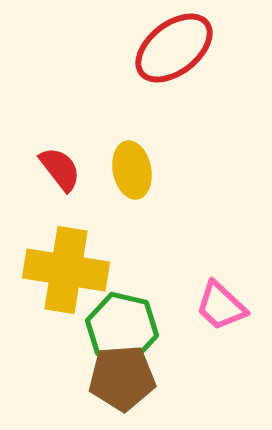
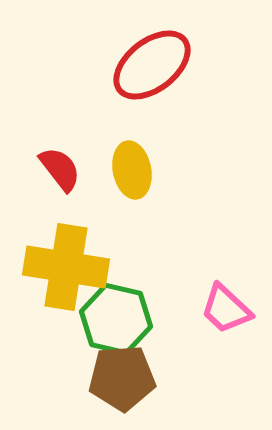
red ellipse: moved 22 px left, 17 px down
yellow cross: moved 3 px up
pink trapezoid: moved 5 px right, 3 px down
green hexagon: moved 6 px left, 9 px up
